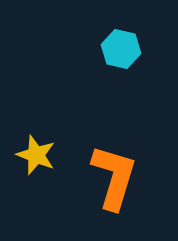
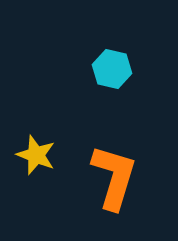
cyan hexagon: moved 9 px left, 20 px down
